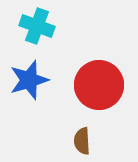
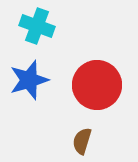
red circle: moved 2 px left
brown semicircle: rotated 20 degrees clockwise
